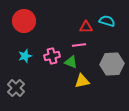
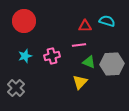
red triangle: moved 1 px left, 1 px up
green triangle: moved 18 px right
yellow triangle: moved 2 px left, 1 px down; rotated 35 degrees counterclockwise
